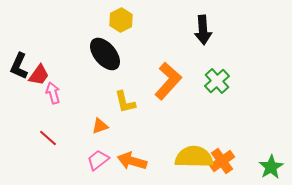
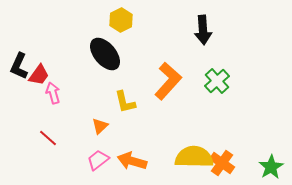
orange triangle: rotated 24 degrees counterclockwise
orange cross: moved 2 px down; rotated 20 degrees counterclockwise
